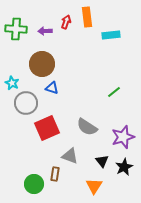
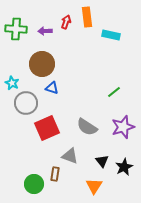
cyan rectangle: rotated 18 degrees clockwise
purple star: moved 10 px up
